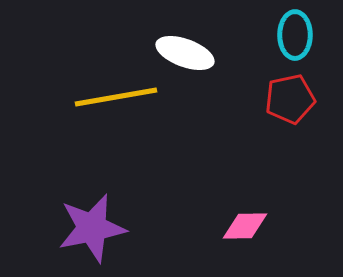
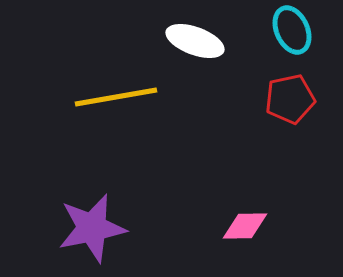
cyan ellipse: moved 3 px left, 5 px up; rotated 24 degrees counterclockwise
white ellipse: moved 10 px right, 12 px up
